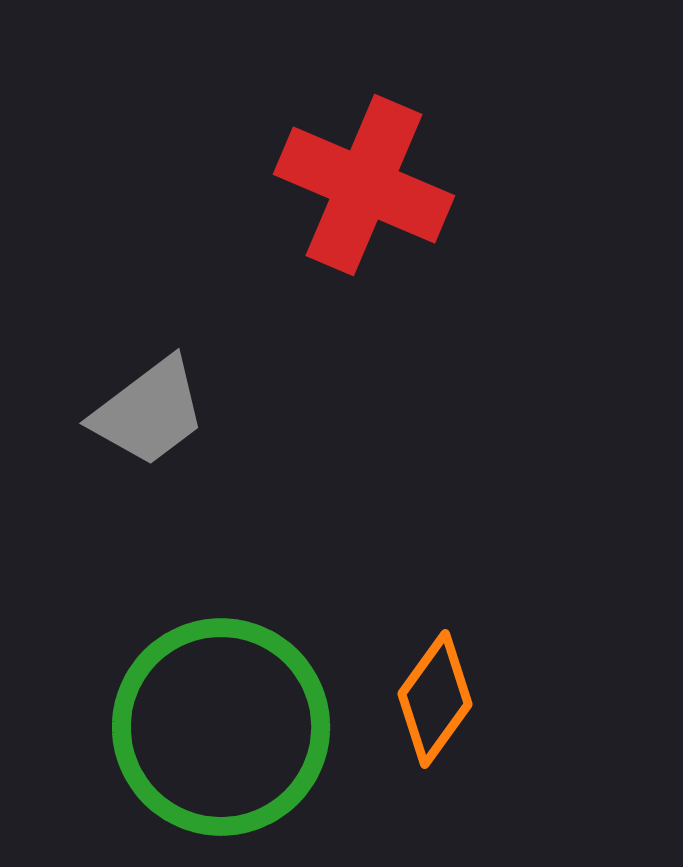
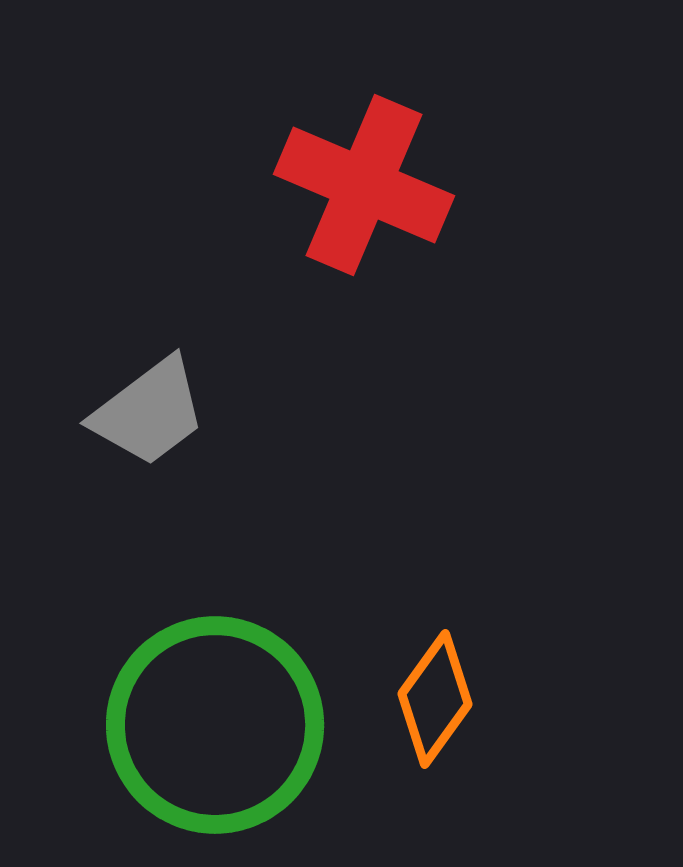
green circle: moved 6 px left, 2 px up
